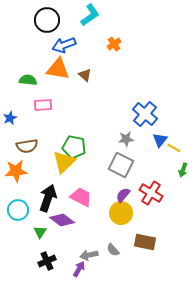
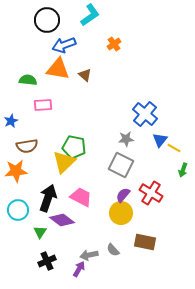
blue star: moved 1 px right, 3 px down
